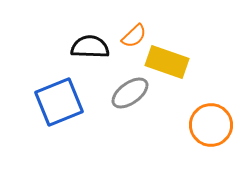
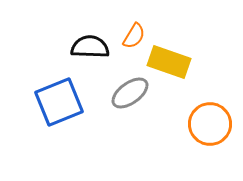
orange semicircle: rotated 16 degrees counterclockwise
yellow rectangle: moved 2 px right
orange circle: moved 1 px left, 1 px up
